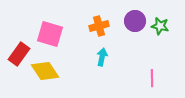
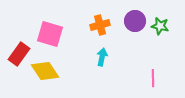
orange cross: moved 1 px right, 1 px up
pink line: moved 1 px right
